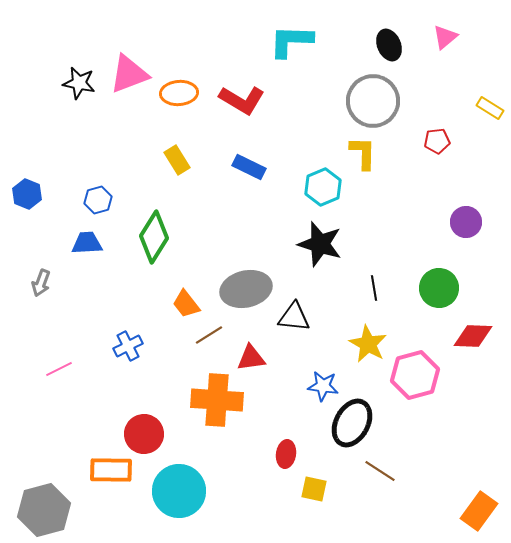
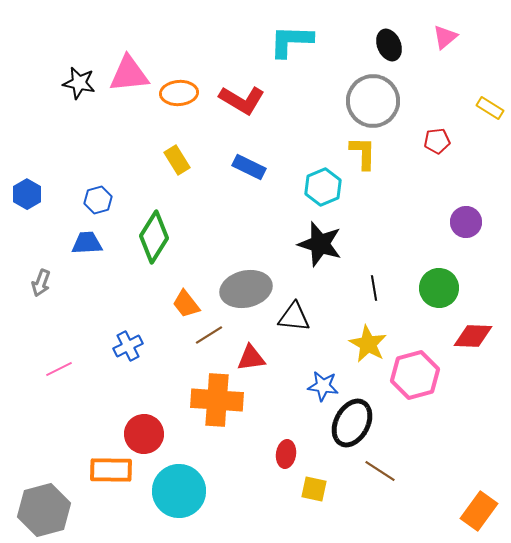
pink triangle at (129, 74): rotated 15 degrees clockwise
blue hexagon at (27, 194): rotated 8 degrees clockwise
